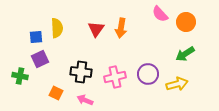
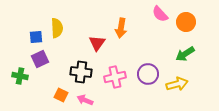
red triangle: moved 1 px right, 14 px down
orange square: moved 5 px right, 2 px down
